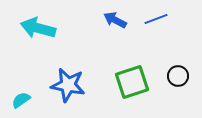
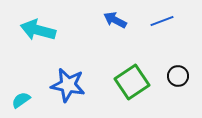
blue line: moved 6 px right, 2 px down
cyan arrow: moved 2 px down
green square: rotated 16 degrees counterclockwise
